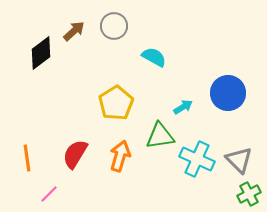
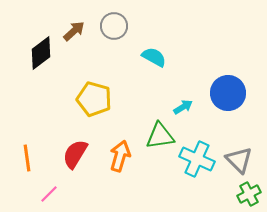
yellow pentagon: moved 22 px left, 4 px up; rotated 24 degrees counterclockwise
